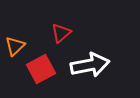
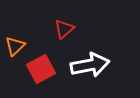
red triangle: moved 3 px right, 4 px up
